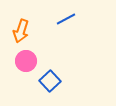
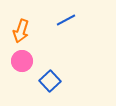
blue line: moved 1 px down
pink circle: moved 4 px left
